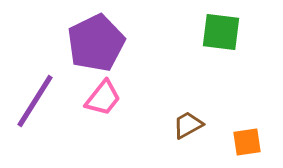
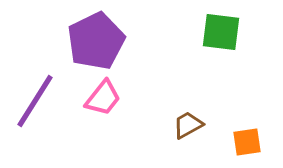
purple pentagon: moved 2 px up
